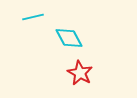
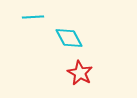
cyan line: rotated 10 degrees clockwise
